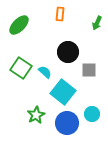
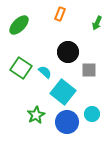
orange rectangle: rotated 16 degrees clockwise
blue circle: moved 1 px up
